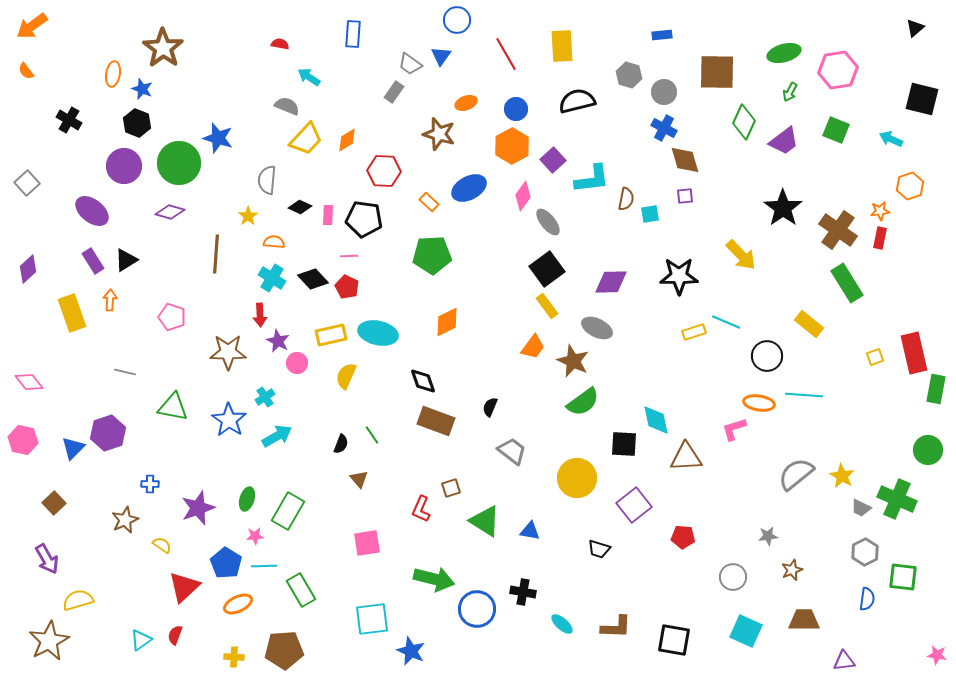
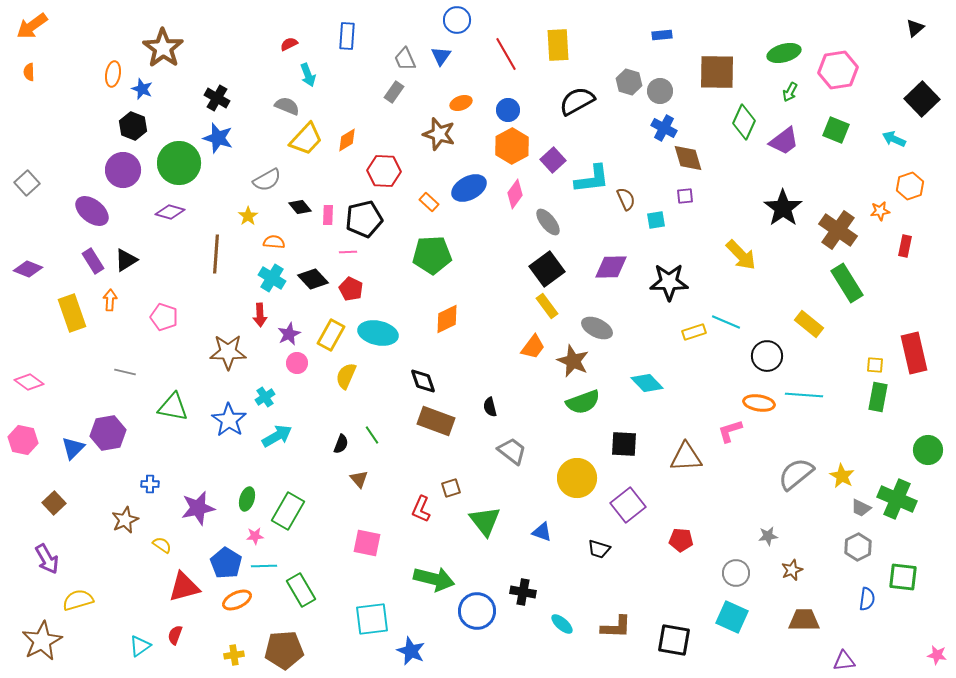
blue rectangle at (353, 34): moved 6 px left, 2 px down
red semicircle at (280, 44): moved 9 px right; rotated 36 degrees counterclockwise
yellow rectangle at (562, 46): moved 4 px left, 1 px up
gray trapezoid at (410, 64): moved 5 px left, 5 px up; rotated 30 degrees clockwise
orange semicircle at (26, 71): moved 3 px right, 1 px down; rotated 36 degrees clockwise
gray hexagon at (629, 75): moved 7 px down
cyan arrow at (309, 77): moved 1 px left, 2 px up; rotated 145 degrees counterclockwise
gray circle at (664, 92): moved 4 px left, 1 px up
black square at (922, 99): rotated 32 degrees clockwise
black semicircle at (577, 101): rotated 15 degrees counterclockwise
orange ellipse at (466, 103): moved 5 px left
blue circle at (516, 109): moved 8 px left, 1 px down
black cross at (69, 120): moved 148 px right, 22 px up
black hexagon at (137, 123): moved 4 px left, 3 px down
cyan arrow at (891, 139): moved 3 px right
brown diamond at (685, 160): moved 3 px right, 2 px up
purple circle at (124, 166): moved 1 px left, 4 px down
gray semicircle at (267, 180): rotated 124 degrees counterclockwise
pink diamond at (523, 196): moved 8 px left, 2 px up
brown semicircle at (626, 199): rotated 35 degrees counterclockwise
black diamond at (300, 207): rotated 25 degrees clockwise
cyan square at (650, 214): moved 6 px right, 6 px down
black pentagon at (364, 219): rotated 21 degrees counterclockwise
red rectangle at (880, 238): moved 25 px right, 8 px down
pink line at (349, 256): moved 1 px left, 4 px up
purple diamond at (28, 269): rotated 64 degrees clockwise
black star at (679, 276): moved 10 px left, 6 px down
purple diamond at (611, 282): moved 15 px up
red pentagon at (347, 287): moved 4 px right, 2 px down
pink pentagon at (172, 317): moved 8 px left
orange diamond at (447, 322): moved 3 px up
yellow rectangle at (331, 335): rotated 48 degrees counterclockwise
purple star at (278, 341): moved 11 px right, 7 px up; rotated 20 degrees clockwise
yellow square at (875, 357): moved 8 px down; rotated 24 degrees clockwise
pink diamond at (29, 382): rotated 16 degrees counterclockwise
green rectangle at (936, 389): moved 58 px left, 8 px down
green semicircle at (583, 402): rotated 16 degrees clockwise
black semicircle at (490, 407): rotated 36 degrees counterclockwise
cyan diamond at (656, 420): moved 9 px left, 37 px up; rotated 32 degrees counterclockwise
pink L-shape at (734, 429): moved 4 px left, 2 px down
purple hexagon at (108, 433): rotated 8 degrees clockwise
purple square at (634, 505): moved 6 px left
purple star at (198, 508): rotated 8 degrees clockwise
green triangle at (485, 521): rotated 20 degrees clockwise
blue triangle at (530, 531): moved 12 px right, 1 px down; rotated 10 degrees clockwise
red pentagon at (683, 537): moved 2 px left, 3 px down
pink square at (367, 543): rotated 20 degrees clockwise
gray hexagon at (865, 552): moved 7 px left, 5 px up
gray circle at (733, 577): moved 3 px right, 4 px up
red triangle at (184, 587): rotated 28 degrees clockwise
orange ellipse at (238, 604): moved 1 px left, 4 px up
blue circle at (477, 609): moved 2 px down
cyan square at (746, 631): moved 14 px left, 14 px up
cyan triangle at (141, 640): moved 1 px left, 6 px down
brown star at (49, 641): moved 7 px left
yellow cross at (234, 657): moved 2 px up; rotated 12 degrees counterclockwise
